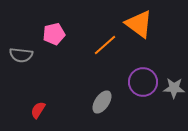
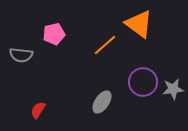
gray star: moved 1 px left, 1 px down; rotated 10 degrees counterclockwise
